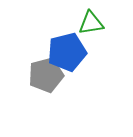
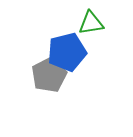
gray pentagon: moved 3 px right; rotated 12 degrees counterclockwise
